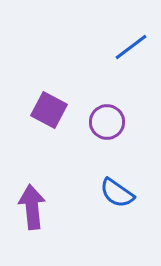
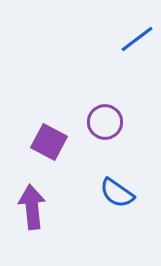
blue line: moved 6 px right, 8 px up
purple square: moved 32 px down
purple circle: moved 2 px left
